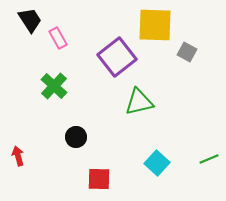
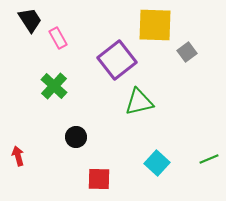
gray square: rotated 24 degrees clockwise
purple square: moved 3 px down
